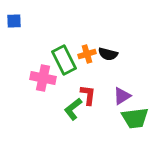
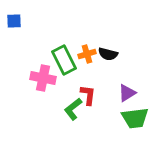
purple triangle: moved 5 px right, 3 px up
